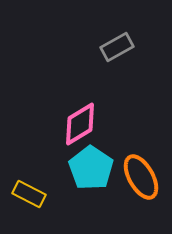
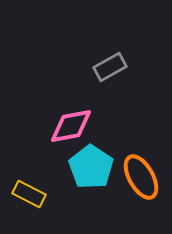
gray rectangle: moved 7 px left, 20 px down
pink diamond: moved 9 px left, 2 px down; rotated 21 degrees clockwise
cyan pentagon: moved 1 px up
